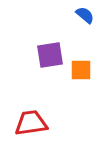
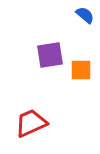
red trapezoid: rotated 16 degrees counterclockwise
